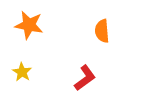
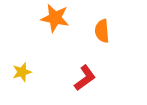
orange star: moved 26 px right, 7 px up
yellow star: rotated 24 degrees clockwise
